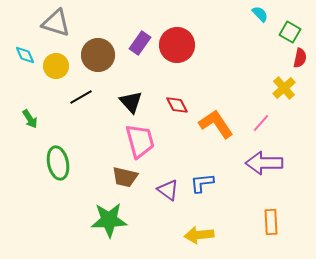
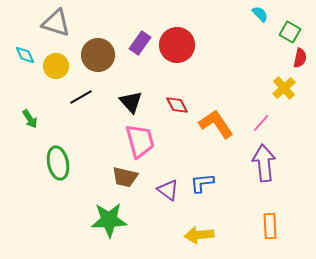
purple arrow: rotated 84 degrees clockwise
orange rectangle: moved 1 px left, 4 px down
